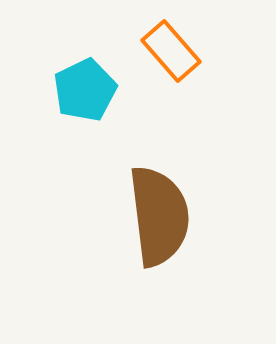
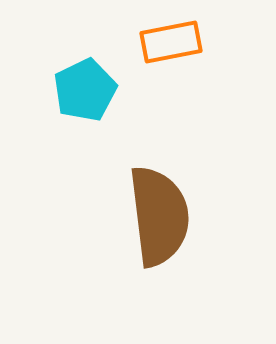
orange rectangle: moved 9 px up; rotated 60 degrees counterclockwise
